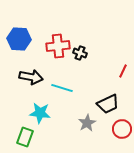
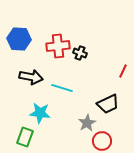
red circle: moved 20 px left, 12 px down
